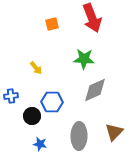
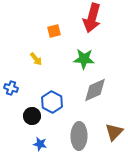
red arrow: rotated 36 degrees clockwise
orange square: moved 2 px right, 7 px down
yellow arrow: moved 9 px up
blue cross: moved 8 px up; rotated 24 degrees clockwise
blue hexagon: rotated 25 degrees clockwise
